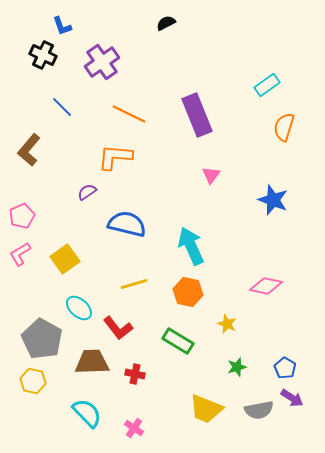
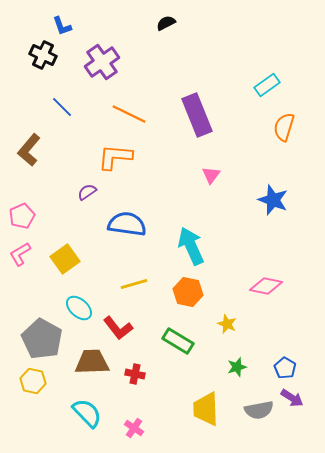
blue semicircle: rotated 6 degrees counterclockwise
yellow trapezoid: rotated 66 degrees clockwise
